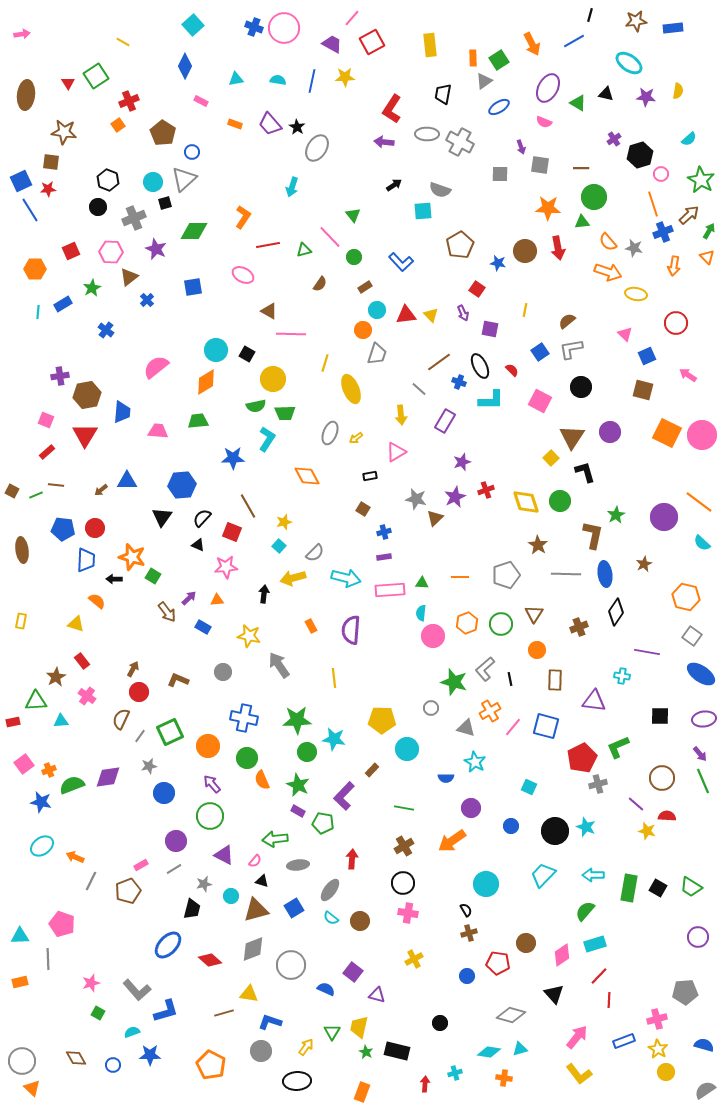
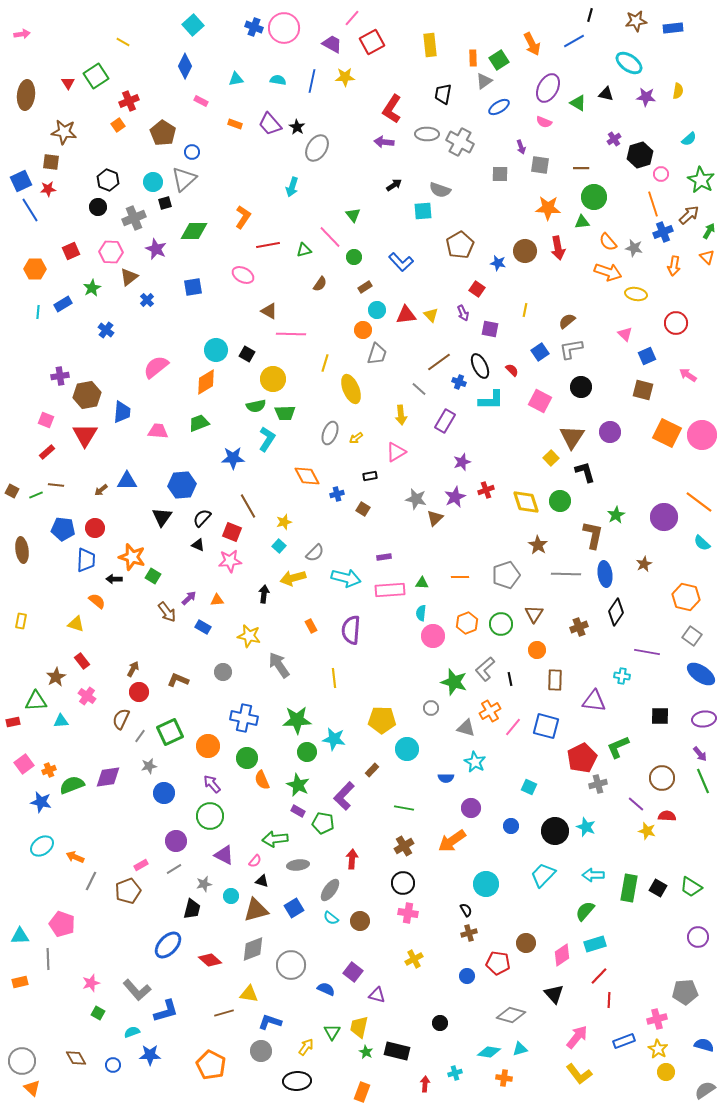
green trapezoid at (198, 421): moved 1 px right, 2 px down; rotated 15 degrees counterclockwise
blue cross at (384, 532): moved 47 px left, 38 px up
pink star at (226, 567): moved 4 px right, 6 px up
